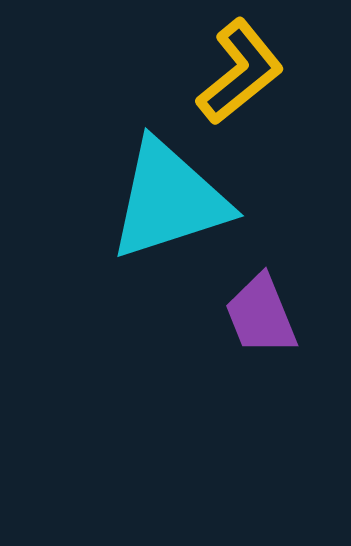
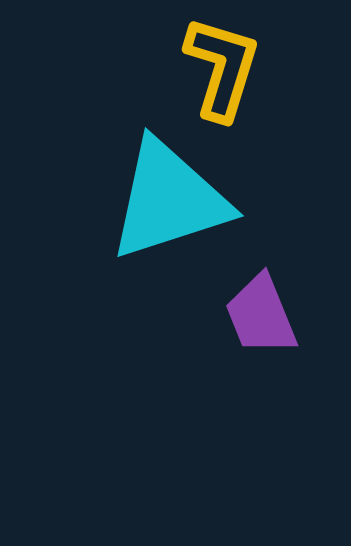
yellow L-shape: moved 18 px left, 4 px up; rotated 34 degrees counterclockwise
